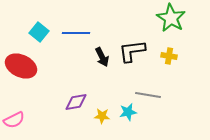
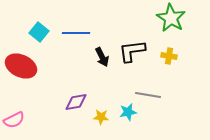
yellow star: moved 1 px left, 1 px down
